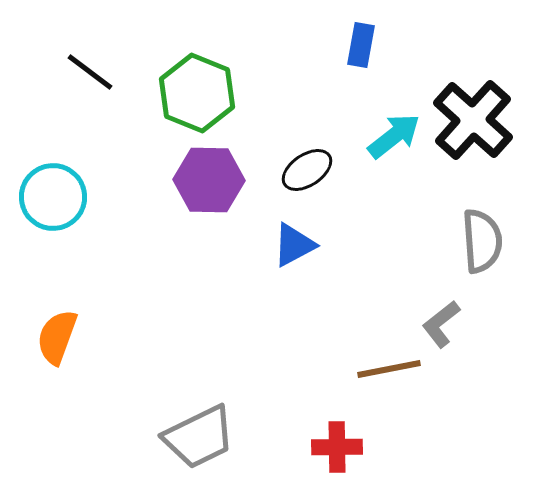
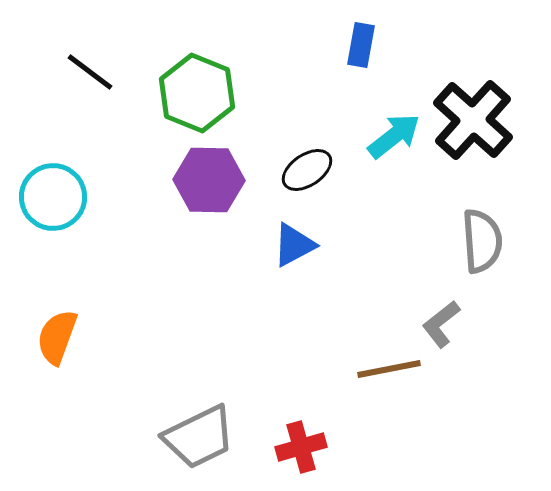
red cross: moved 36 px left; rotated 15 degrees counterclockwise
